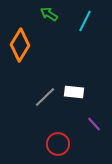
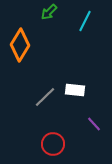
green arrow: moved 2 px up; rotated 78 degrees counterclockwise
white rectangle: moved 1 px right, 2 px up
red circle: moved 5 px left
